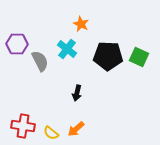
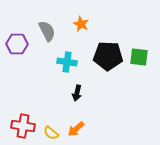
cyan cross: moved 13 px down; rotated 30 degrees counterclockwise
green square: rotated 18 degrees counterclockwise
gray semicircle: moved 7 px right, 30 px up
